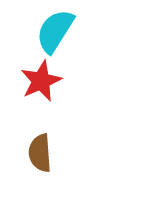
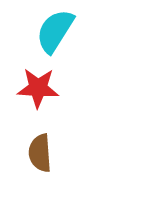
red star: moved 3 px left, 7 px down; rotated 27 degrees clockwise
